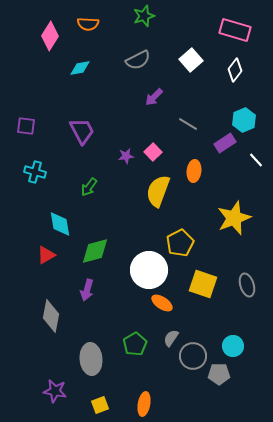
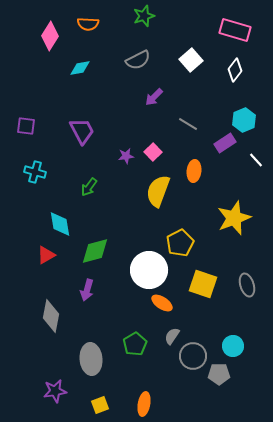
gray semicircle at (171, 338): moved 1 px right, 2 px up
purple star at (55, 391): rotated 20 degrees counterclockwise
